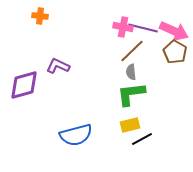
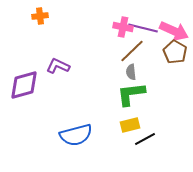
orange cross: rotated 14 degrees counterclockwise
black line: moved 3 px right
